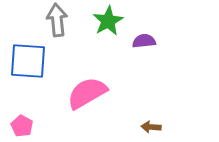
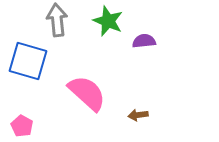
green star: rotated 20 degrees counterclockwise
blue square: rotated 12 degrees clockwise
pink semicircle: rotated 72 degrees clockwise
brown arrow: moved 13 px left, 12 px up; rotated 12 degrees counterclockwise
